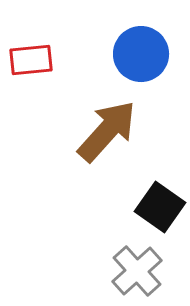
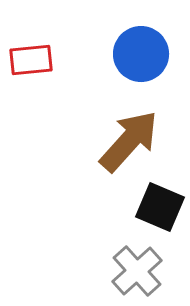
brown arrow: moved 22 px right, 10 px down
black square: rotated 12 degrees counterclockwise
